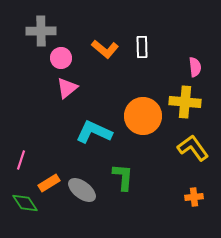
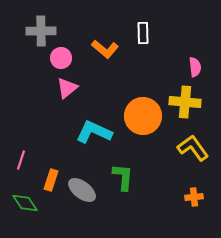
white rectangle: moved 1 px right, 14 px up
orange rectangle: moved 2 px right, 3 px up; rotated 40 degrees counterclockwise
